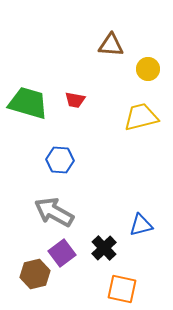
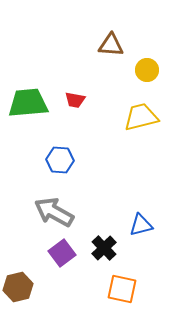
yellow circle: moved 1 px left, 1 px down
green trapezoid: rotated 21 degrees counterclockwise
brown hexagon: moved 17 px left, 13 px down
